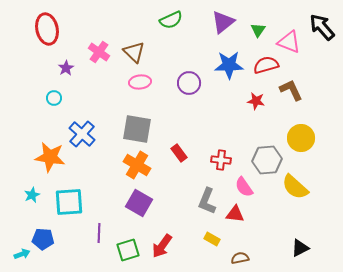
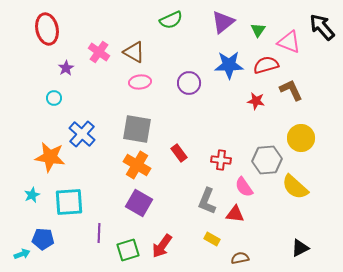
brown triangle: rotated 15 degrees counterclockwise
